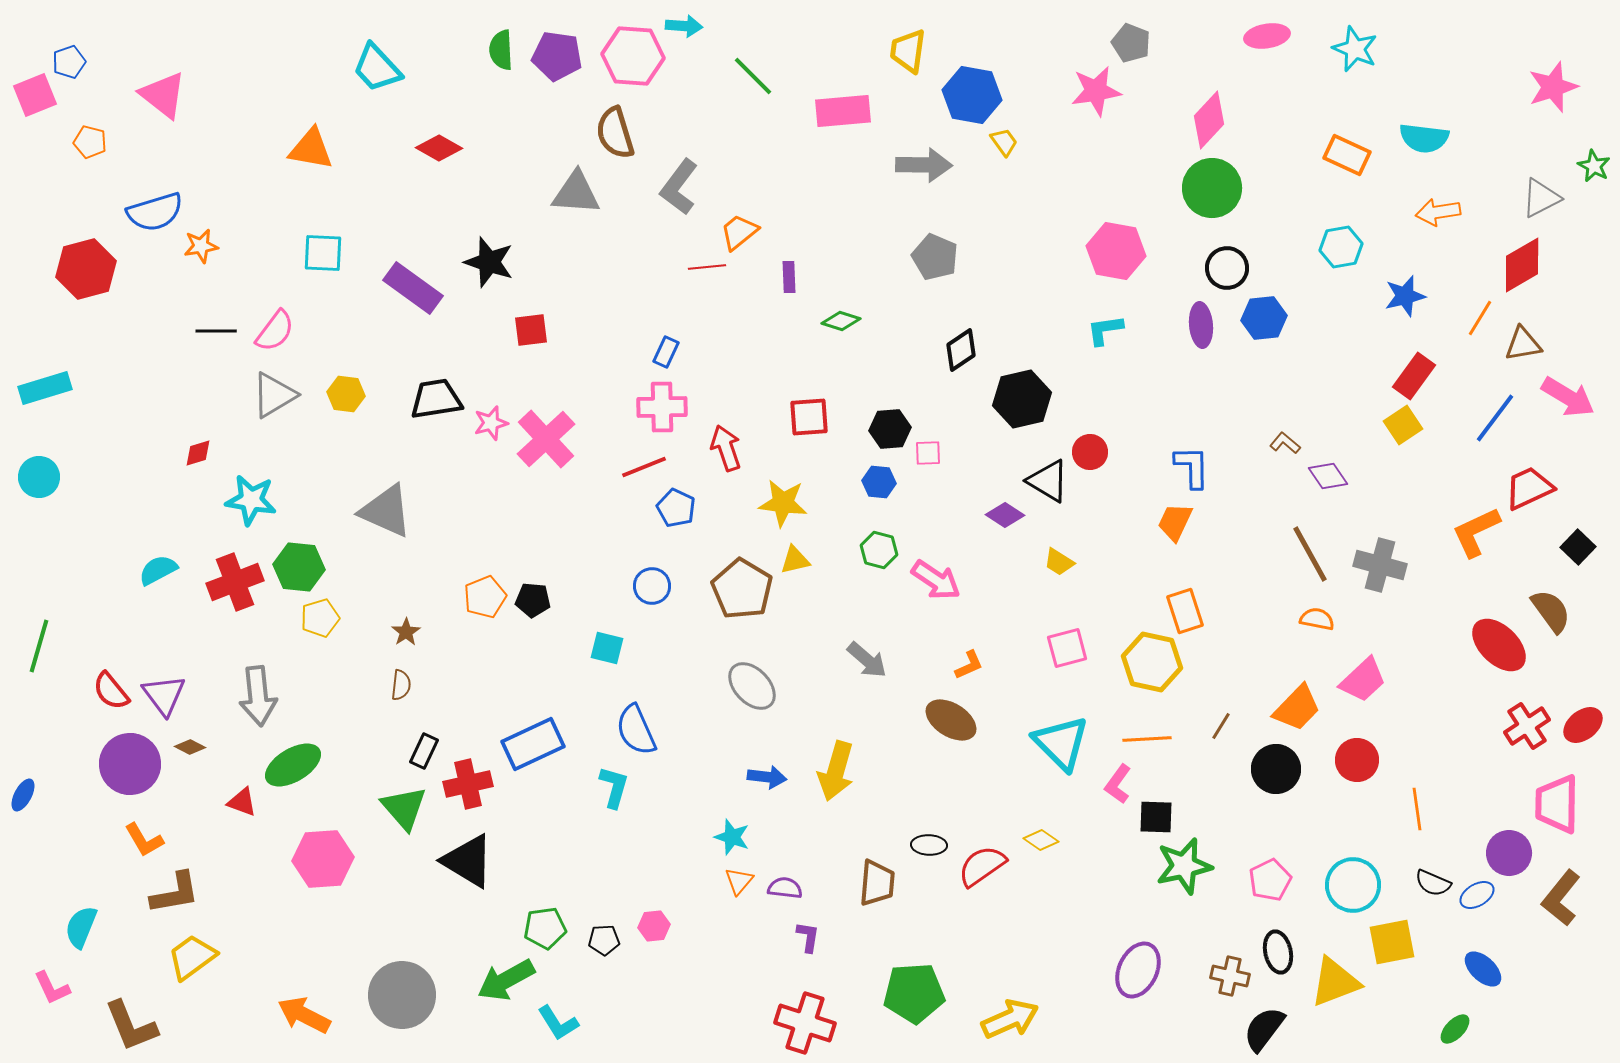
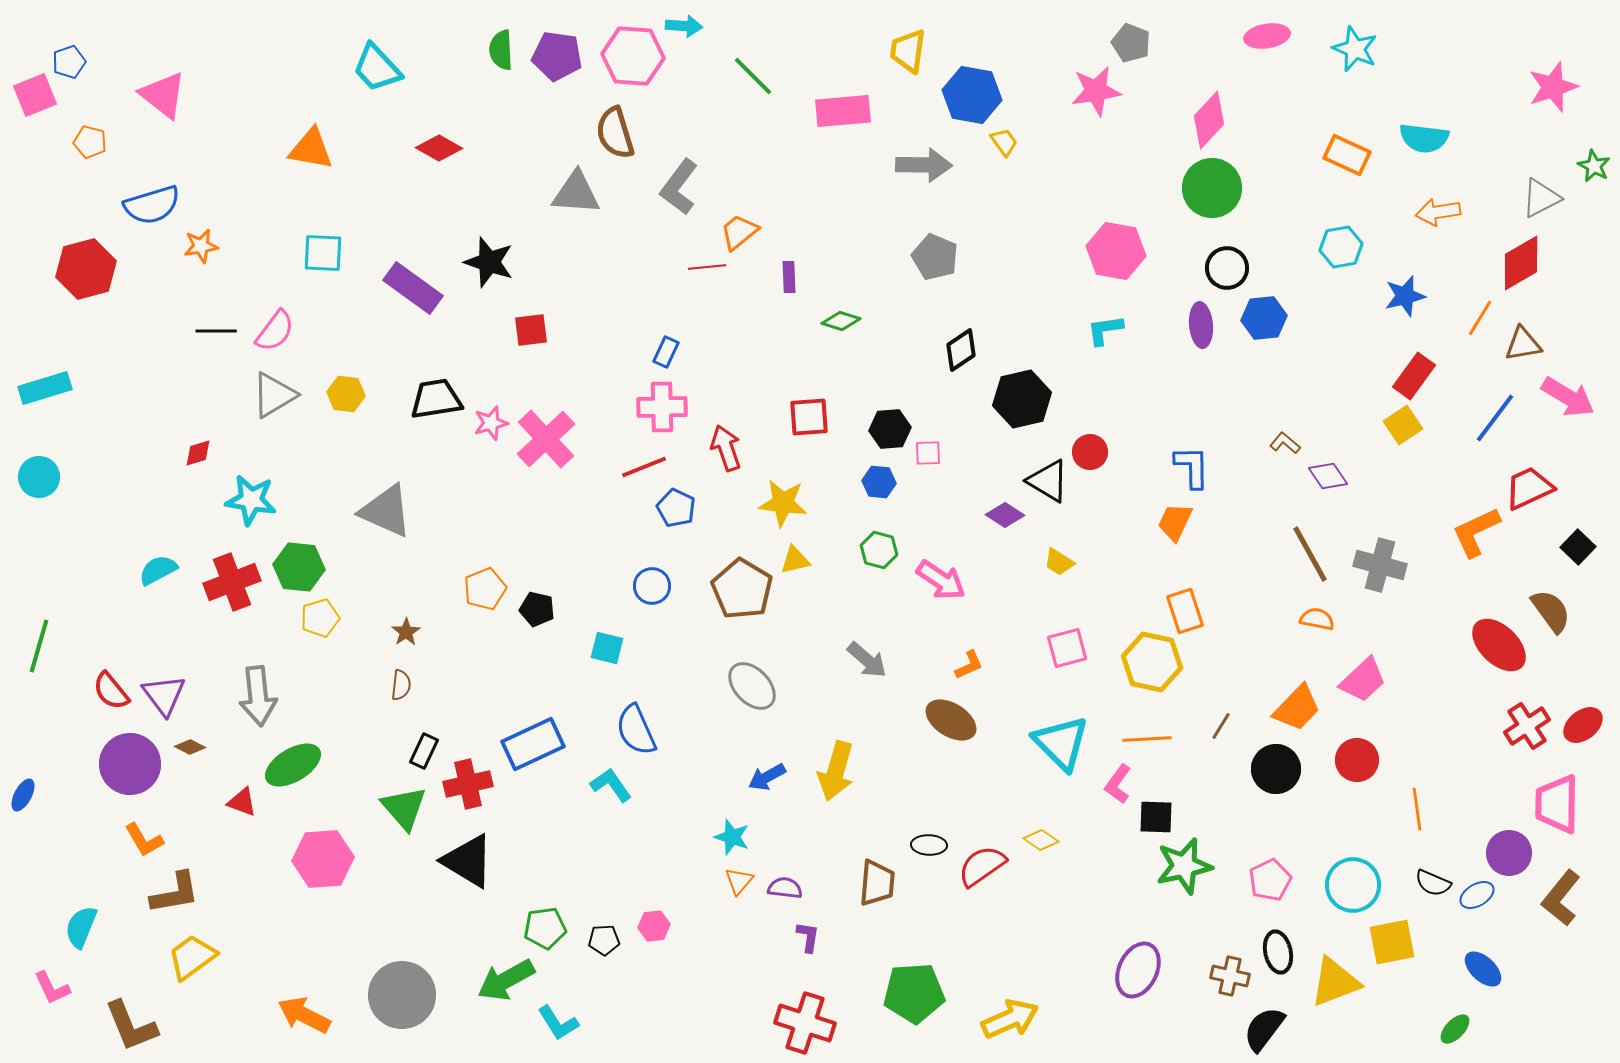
blue semicircle at (155, 212): moved 3 px left, 7 px up
red diamond at (1522, 265): moved 1 px left, 2 px up
pink arrow at (936, 580): moved 5 px right
red cross at (235, 582): moved 3 px left
orange pentagon at (485, 597): moved 8 px up
black pentagon at (533, 600): moved 4 px right, 9 px down; rotated 8 degrees clockwise
blue arrow at (767, 777): rotated 144 degrees clockwise
cyan L-shape at (614, 787): moved 3 px left, 2 px up; rotated 51 degrees counterclockwise
